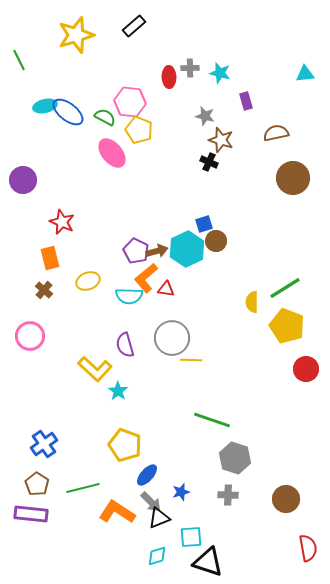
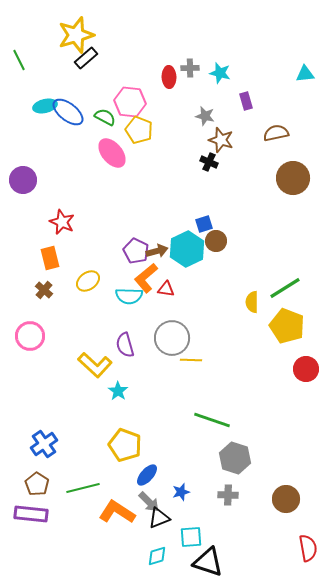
black rectangle at (134, 26): moved 48 px left, 32 px down
yellow ellipse at (88, 281): rotated 15 degrees counterclockwise
yellow L-shape at (95, 369): moved 4 px up
gray arrow at (151, 502): moved 2 px left
